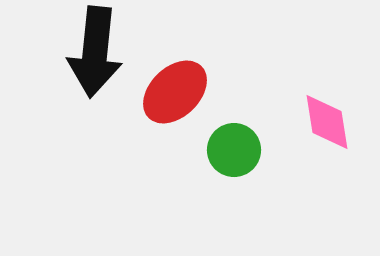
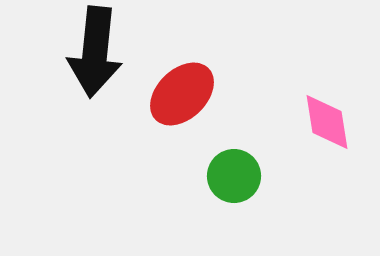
red ellipse: moved 7 px right, 2 px down
green circle: moved 26 px down
